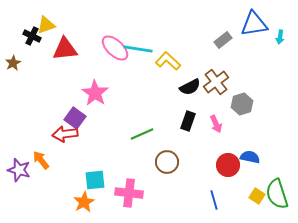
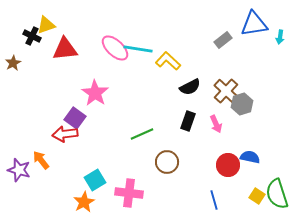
brown cross: moved 10 px right, 9 px down; rotated 10 degrees counterclockwise
cyan square: rotated 25 degrees counterclockwise
